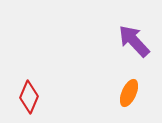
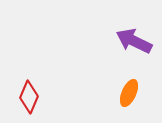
purple arrow: rotated 21 degrees counterclockwise
